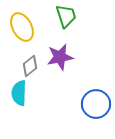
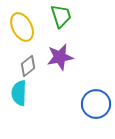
green trapezoid: moved 5 px left
gray diamond: moved 2 px left
